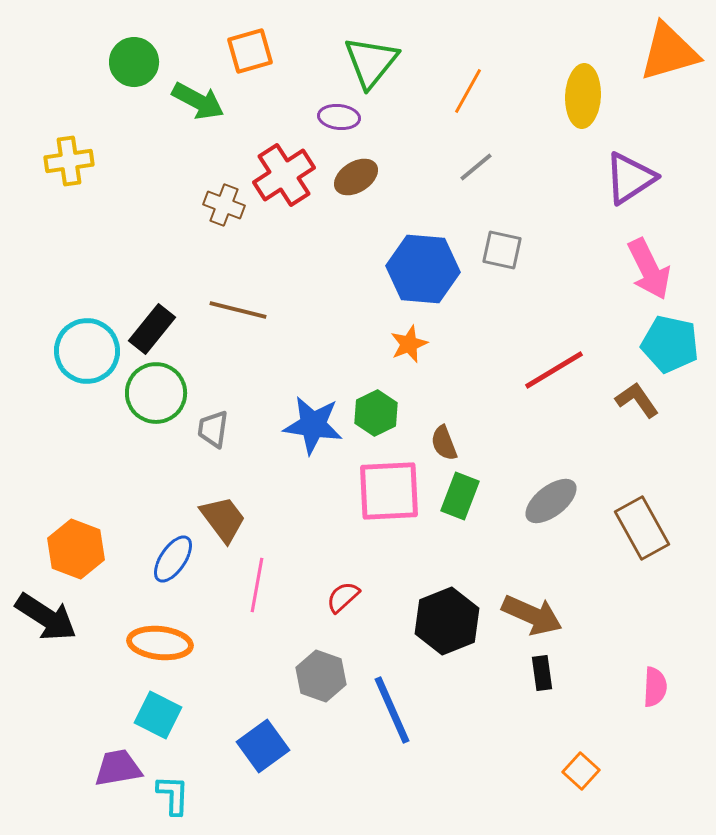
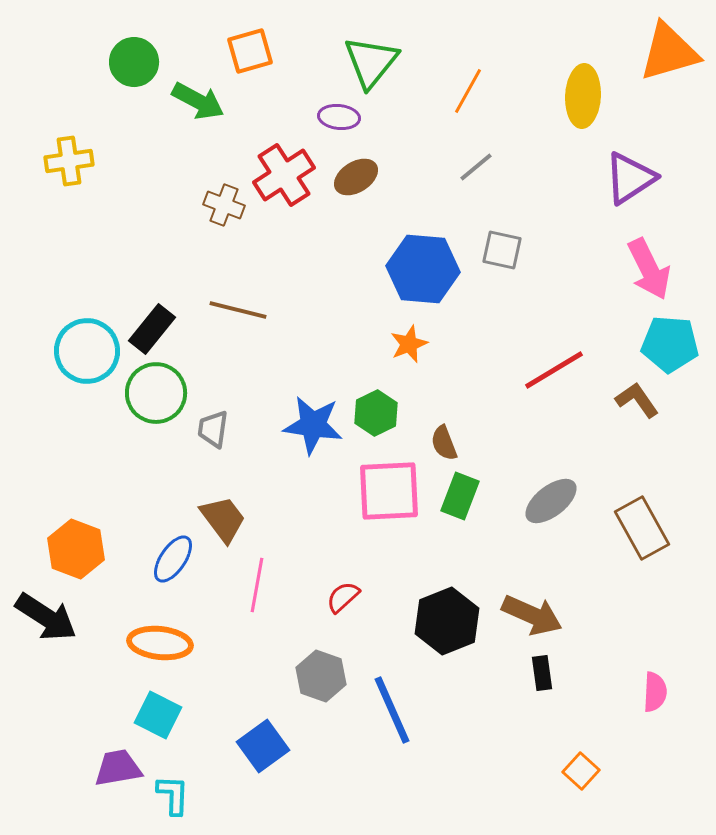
cyan pentagon at (670, 344): rotated 8 degrees counterclockwise
pink semicircle at (655, 687): moved 5 px down
